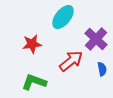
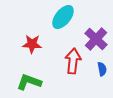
red star: rotated 12 degrees clockwise
red arrow: moved 2 px right; rotated 45 degrees counterclockwise
green L-shape: moved 5 px left
